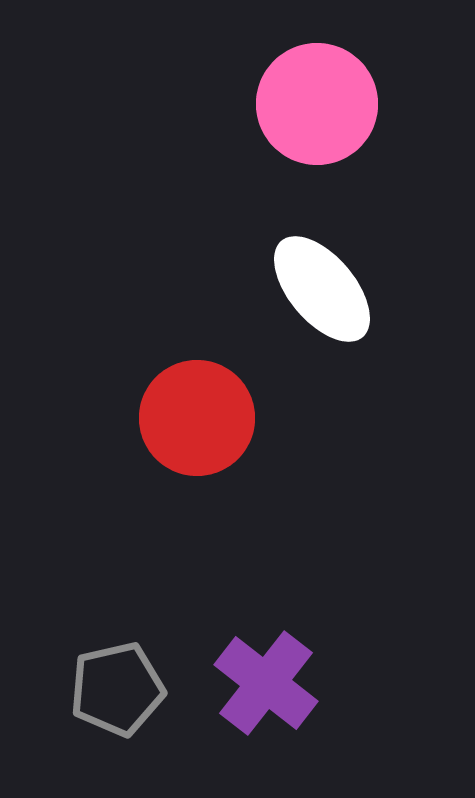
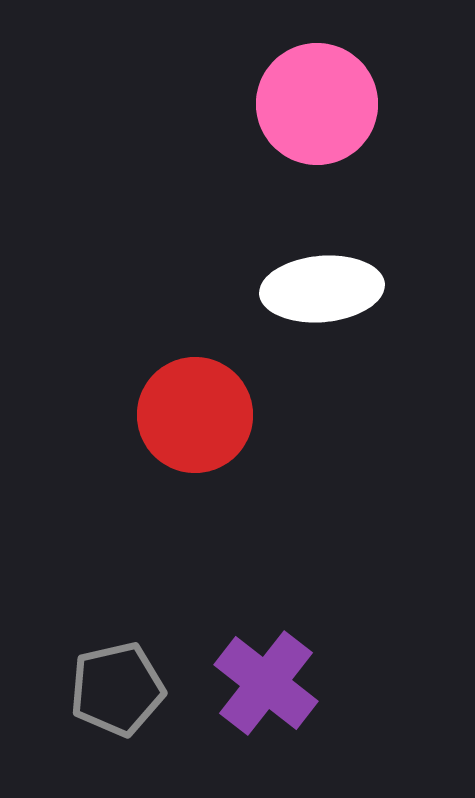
white ellipse: rotated 55 degrees counterclockwise
red circle: moved 2 px left, 3 px up
